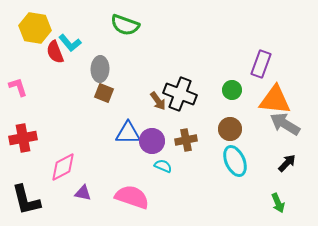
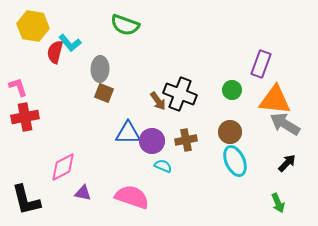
yellow hexagon: moved 2 px left, 2 px up
red semicircle: rotated 35 degrees clockwise
brown circle: moved 3 px down
red cross: moved 2 px right, 21 px up
